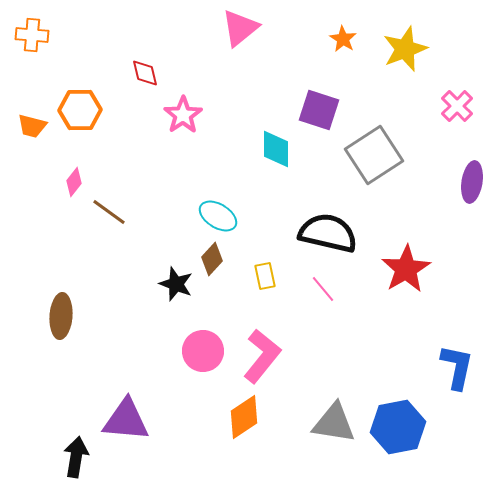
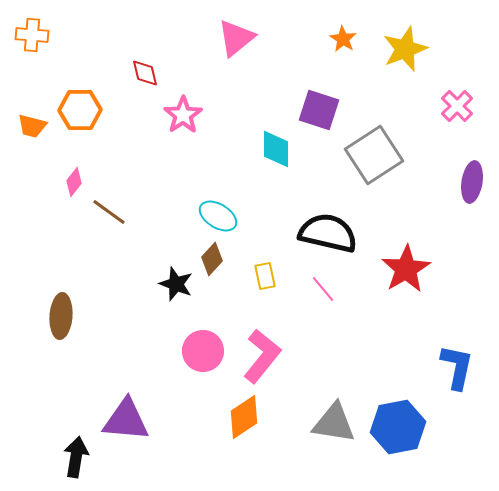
pink triangle: moved 4 px left, 10 px down
